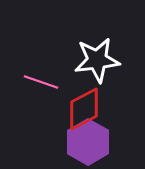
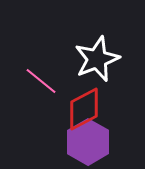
white star: moved 1 px up; rotated 15 degrees counterclockwise
pink line: moved 1 px up; rotated 20 degrees clockwise
